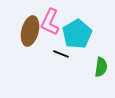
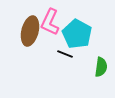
cyan pentagon: rotated 12 degrees counterclockwise
black line: moved 4 px right
